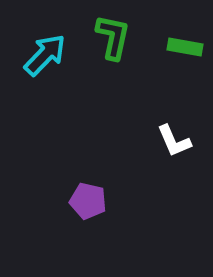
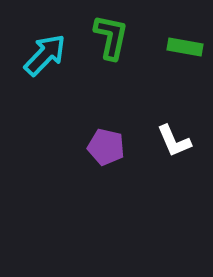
green L-shape: moved 2 px left
purple pentagon: moved 18 px right, 54 px up
